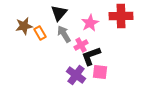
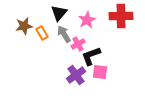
pink star: moved 3 px left, 3 px up
orange rectangle: moved 2 px right
pink cross: moved 3 px left, 1 px up
purple cross: rotated 18 degrees clockwise
